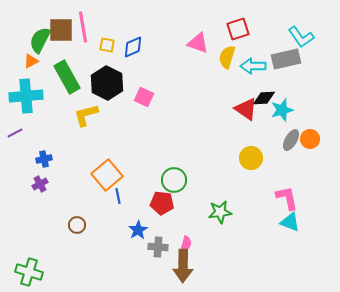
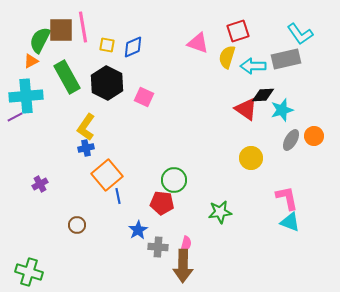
red square: moved 2 px down
cyan L-shape: moved 1 px left, 3 px up
black diamond: moved 1 px left, 3 px up
yellow L-shape: moved 12 px down; rotated 40 degrees counterclockwise
purple line: moved 16 px up
orange circle: moved 4 px right, 3 px up
blue cross: moved 42 px right, 11 px up
